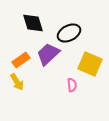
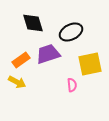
black ellipse: moved 2 px right, 1 px up
purple trapezoid: rotated 25 degrees clockwise
yellow square: rotated 35 degrees counterclockwise
yellow arrow: rotated 30 degrees counterclockwise
